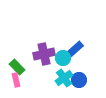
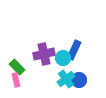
blue rectangle: rotated 24 degrees counterclockwise
cyan cross: moved 2 px right, 1 px down
